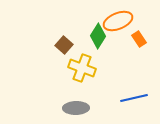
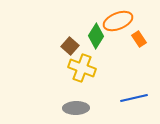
green diamond: moved 2 px left
brown square: moved 6 px right, 1 px down
